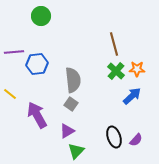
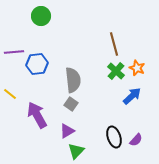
orange star: moved 1 px up; rotated 21 degrees clockwise
